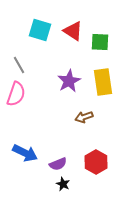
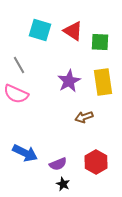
pink semicircle: rotated 95 degrees clockwise
